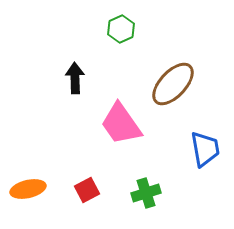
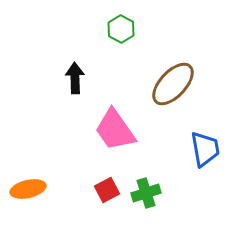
green hexagon: rotated 8 degrees counterclockwise
pink trapezoid: moved 6 px left, 6 px down
red square: moved 20 px right
